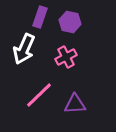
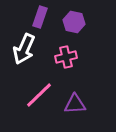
purple hexagon: moved 4 px right
pink cross: rotated 15 degrees clockwise
